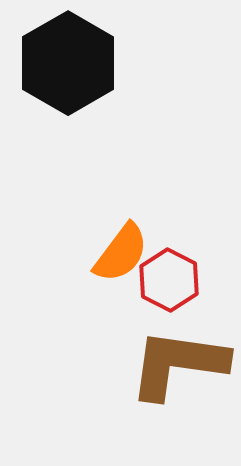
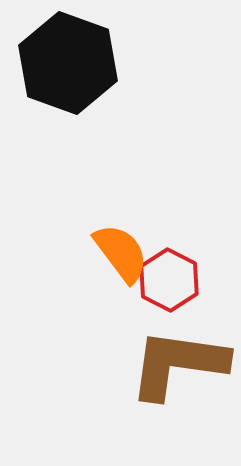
black hexagon: rotated 10 degrees counterclockwise
orange semicircle: rotated 74 degrees counterclockwise
